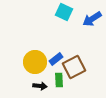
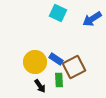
cyan square: moved 6 px left, 1 px down
blue rectangle: rotated 72 degrees clockwise
black arrow: rotated 48 degrees clockwise
